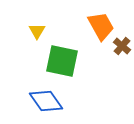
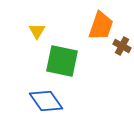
orange trapezoid: rotated 48 degrees clockwise
brown cross: rotated 12 degrees counterclockwise
